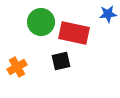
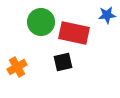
blue star: moved 1 px left, 1 px down
black square: moved 2 px right, 1 px down
